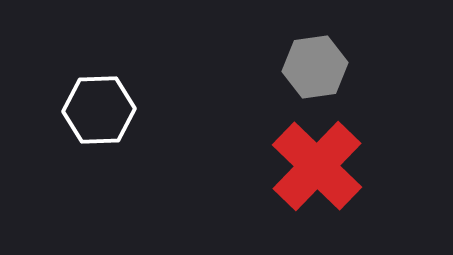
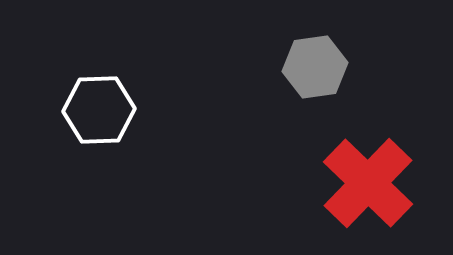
red cross: moved 51 px right, 17 px down
